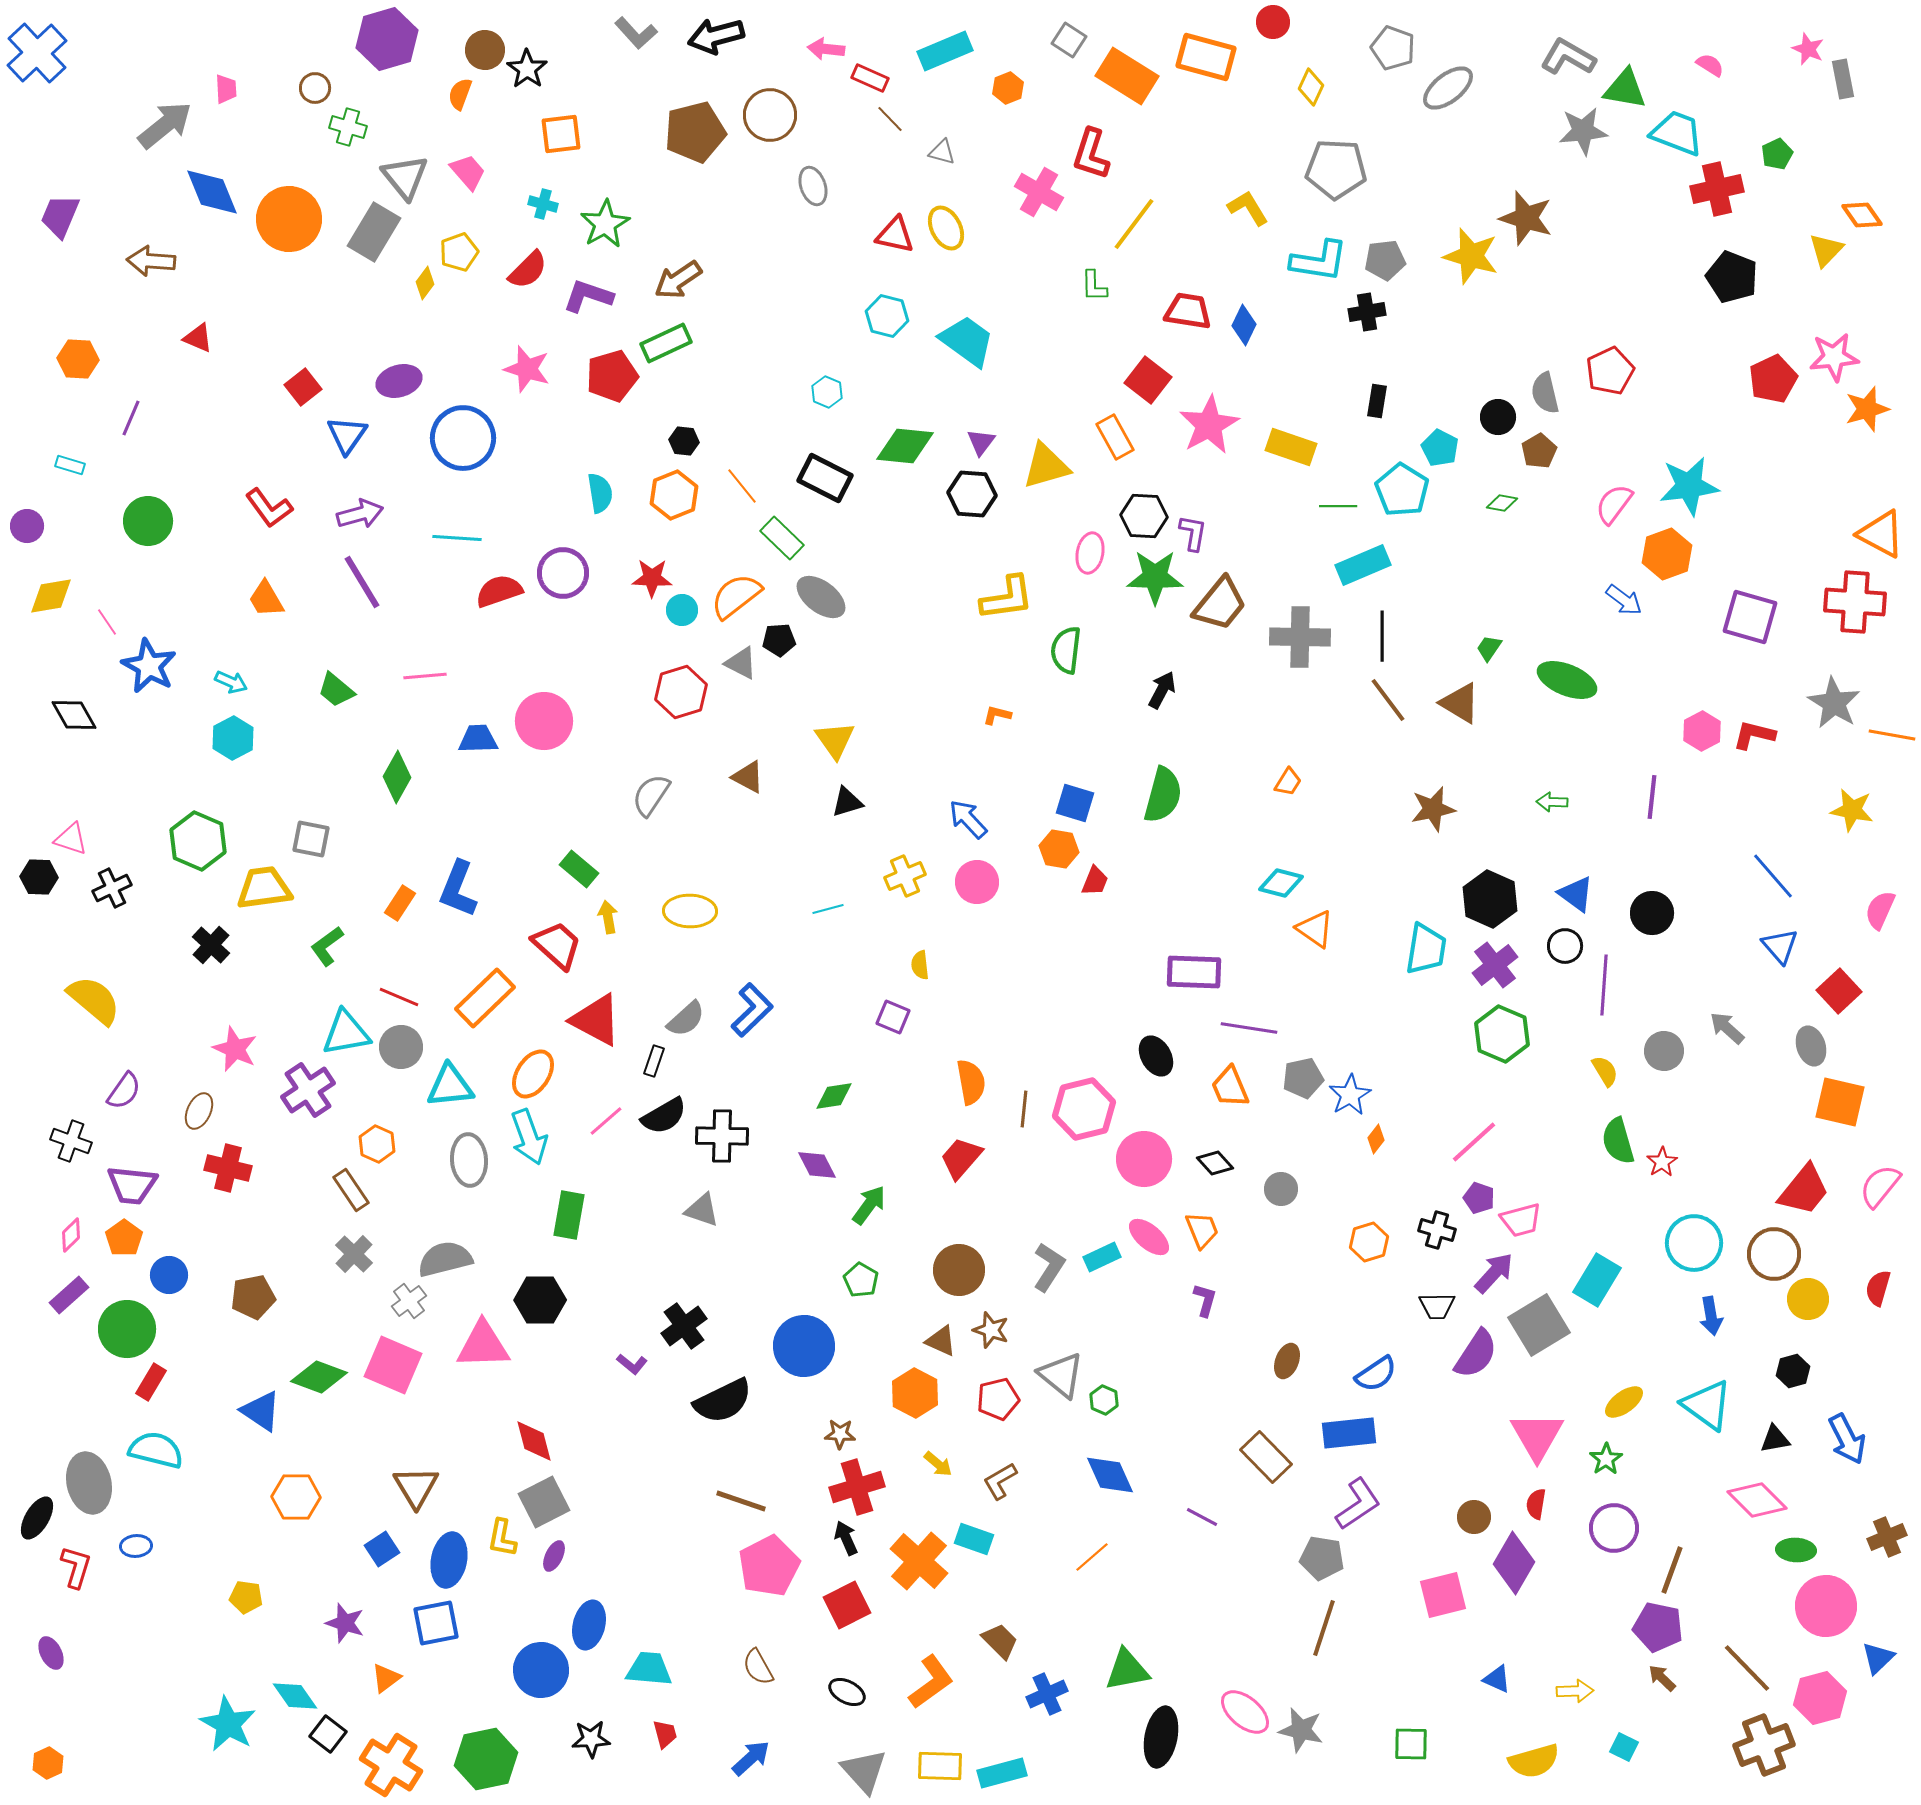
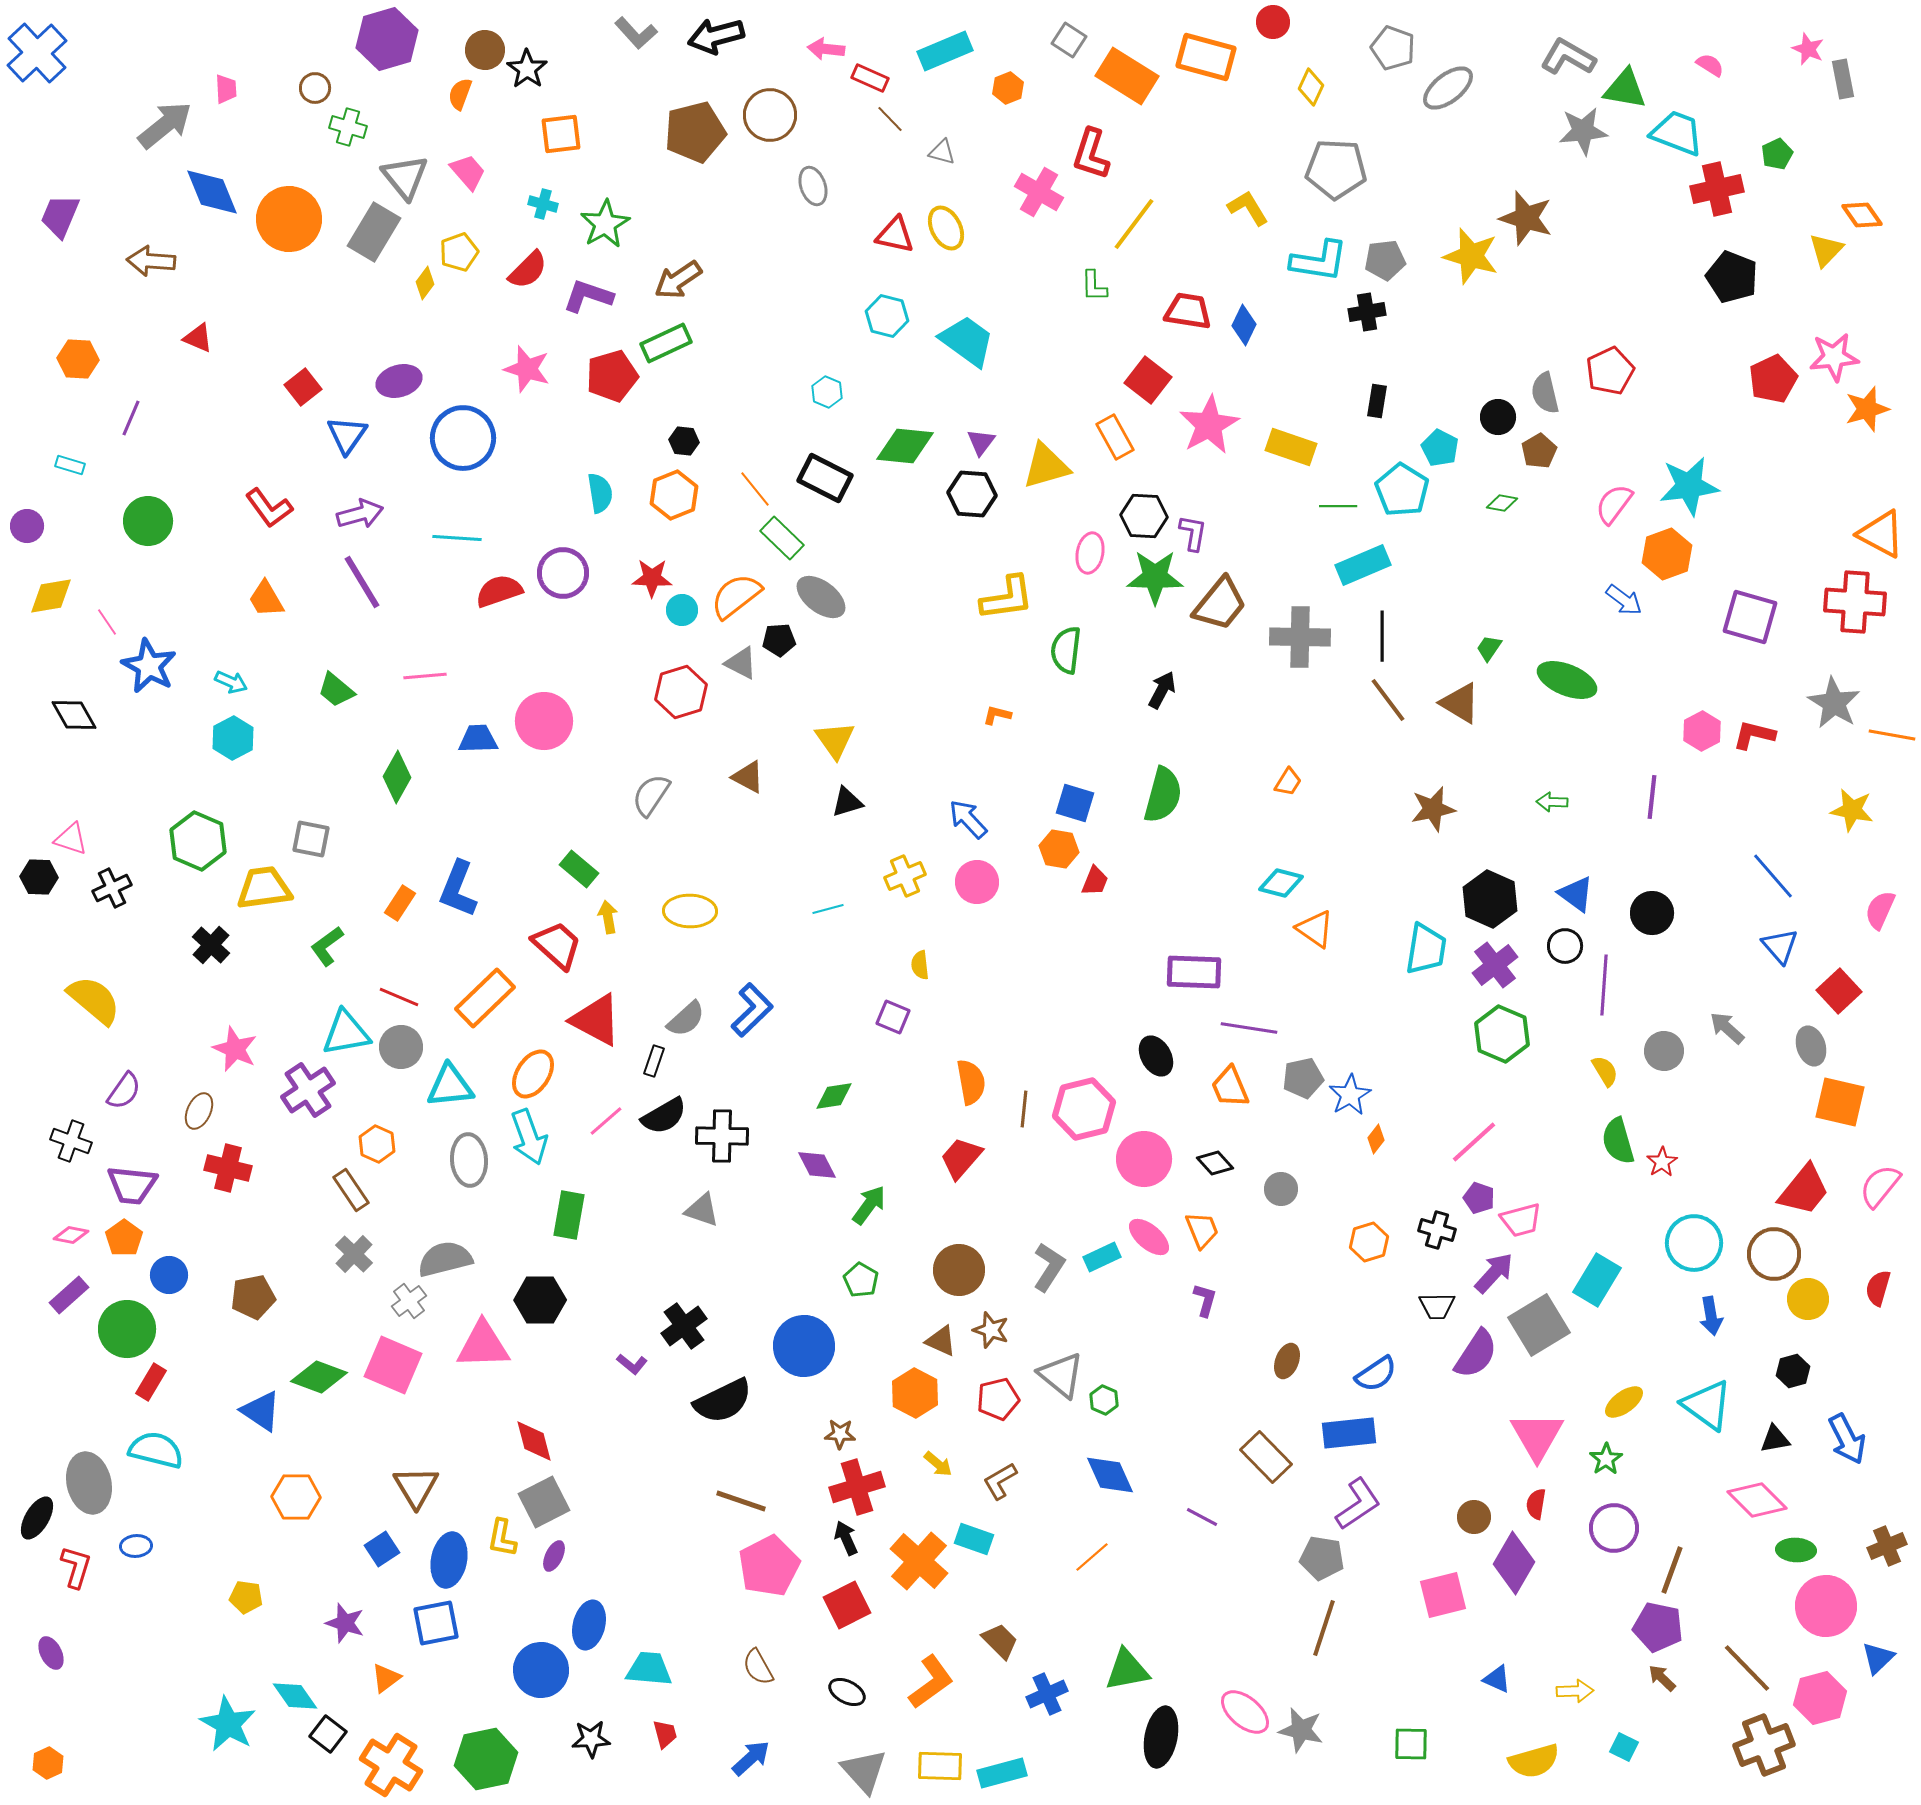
orange line at (742, 486): moved 13 px right, 3 px down
pink diamond at (71, 1235): rotated 56 degrees clockwise
brown cross at (1887, 1537): moved 9 px down
